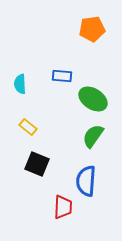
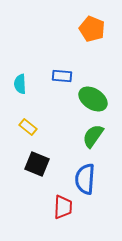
orange pentagon: rotated 30 degrees clockwise
blue semicircle: moved 1 px left, 2 px up
